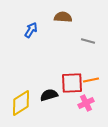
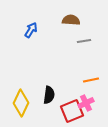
brown semicircle: moved 8 px right, 3 px down
gray line: moved 4 px left; rotated 24 degrees counterclockwise
red square: moved 28 px down; rotated 20 degrees counterclockwise
black semicircle: rotated 114 degrees clockwise
yellow diamond: rotated 32 degrees counterclockwise
